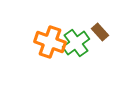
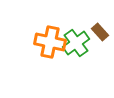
orange cross: rotated 8 degrees counterclockwise
